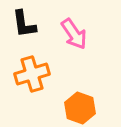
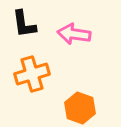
pink arrow: rotated 132 degrees clockwise
